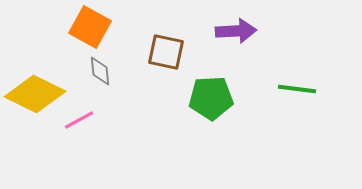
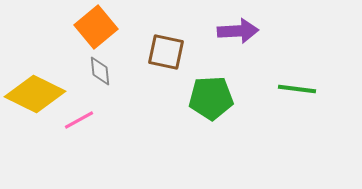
orange square: moved 6 px right; rotated 21 degrees clockwise
purple arrow: moved 2 px right
